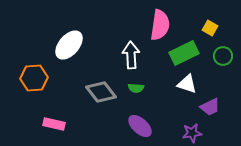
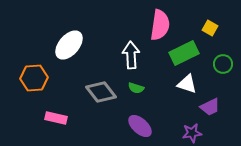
green circle: moved 8 px down
green semicircle: rotated 14 degrees clockwise
pink rectangle: moved 2 px right, 6 px up
